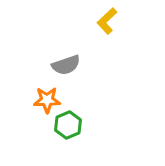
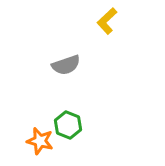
orange star: moved 7 px left, 41 px down; rotated 16 degrees clockwise
green hexagon: rotated 16 degrees counterclockwise
